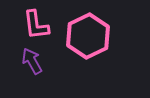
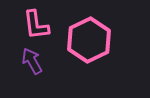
pink hexagon: moved 1 px right, 4 px down
